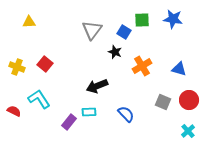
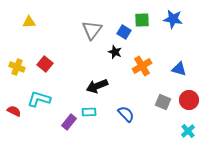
cyan L-shape: rotated 40 degrees counterclockwise
